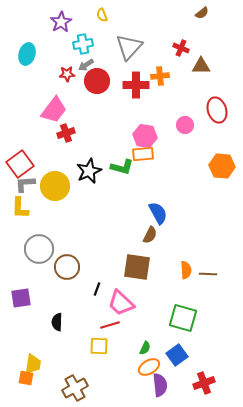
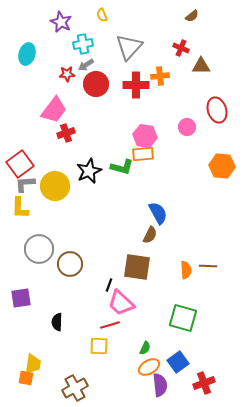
brown semicircle at (202, 13): moved 10 px left, 3 px down
purple star at (61, 22): rotated 15 degrees counterclockwise
red circle at (97, 81): moved 1 px left, 3 px down
pink circle at (185, 125): moved 2 px right, 2 px down
brown circle at (67, 267): moved 3 px right, 3 px up
brown line at (208, 274): moved 8 px up
black line at (97, 289): moved 12 px right, 4 px up
blue square at (177, 355): moved 1 px right, 7 px down
